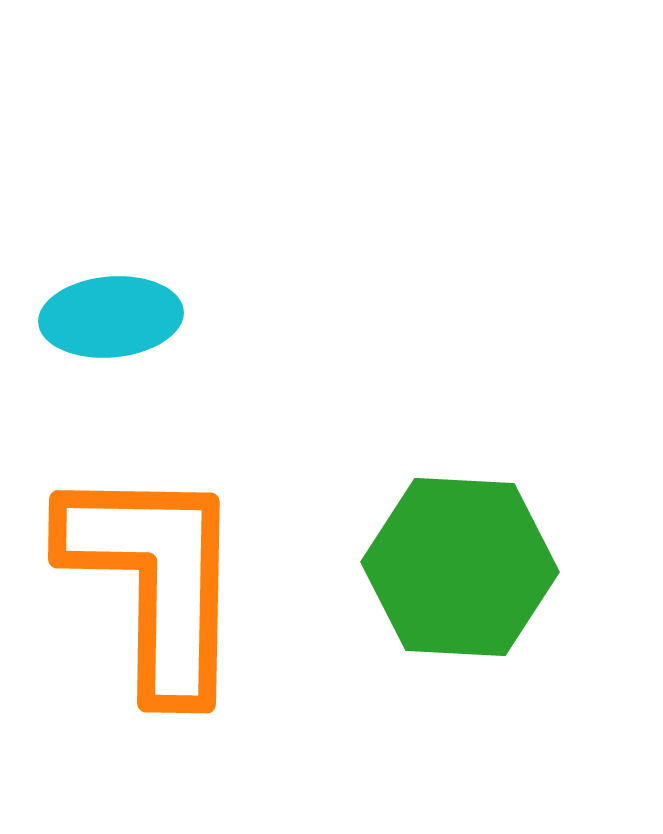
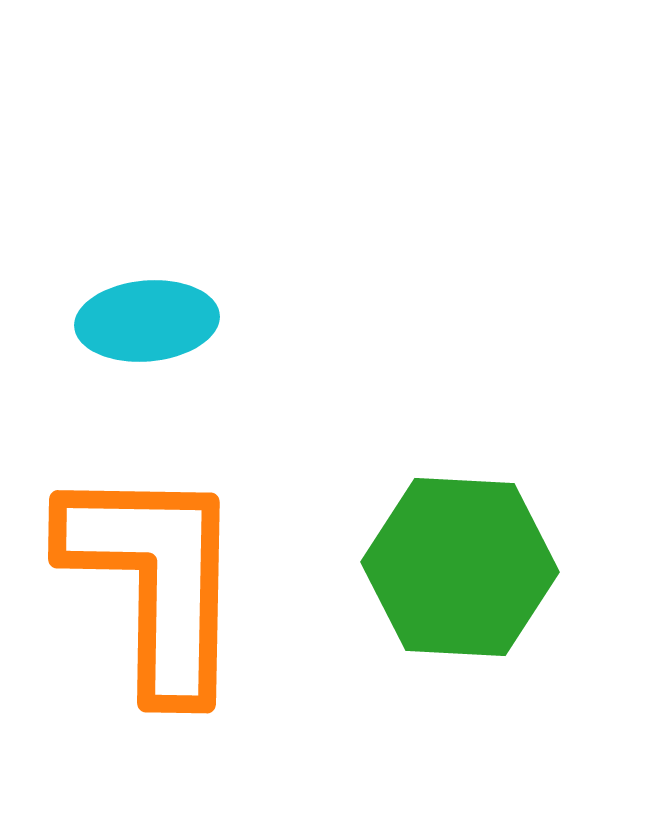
cyan ellipse: moved 36 px right, 4 px down
